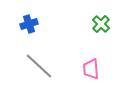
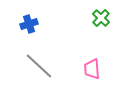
green cross: moved 6 px up
pink trapezoid: moved 1 px right
